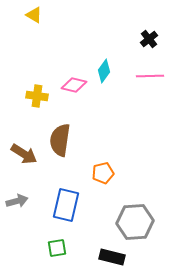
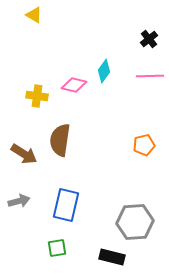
orange pentagon: moved 41 px right, 28 px up
gray arrow: moved 2 px right
